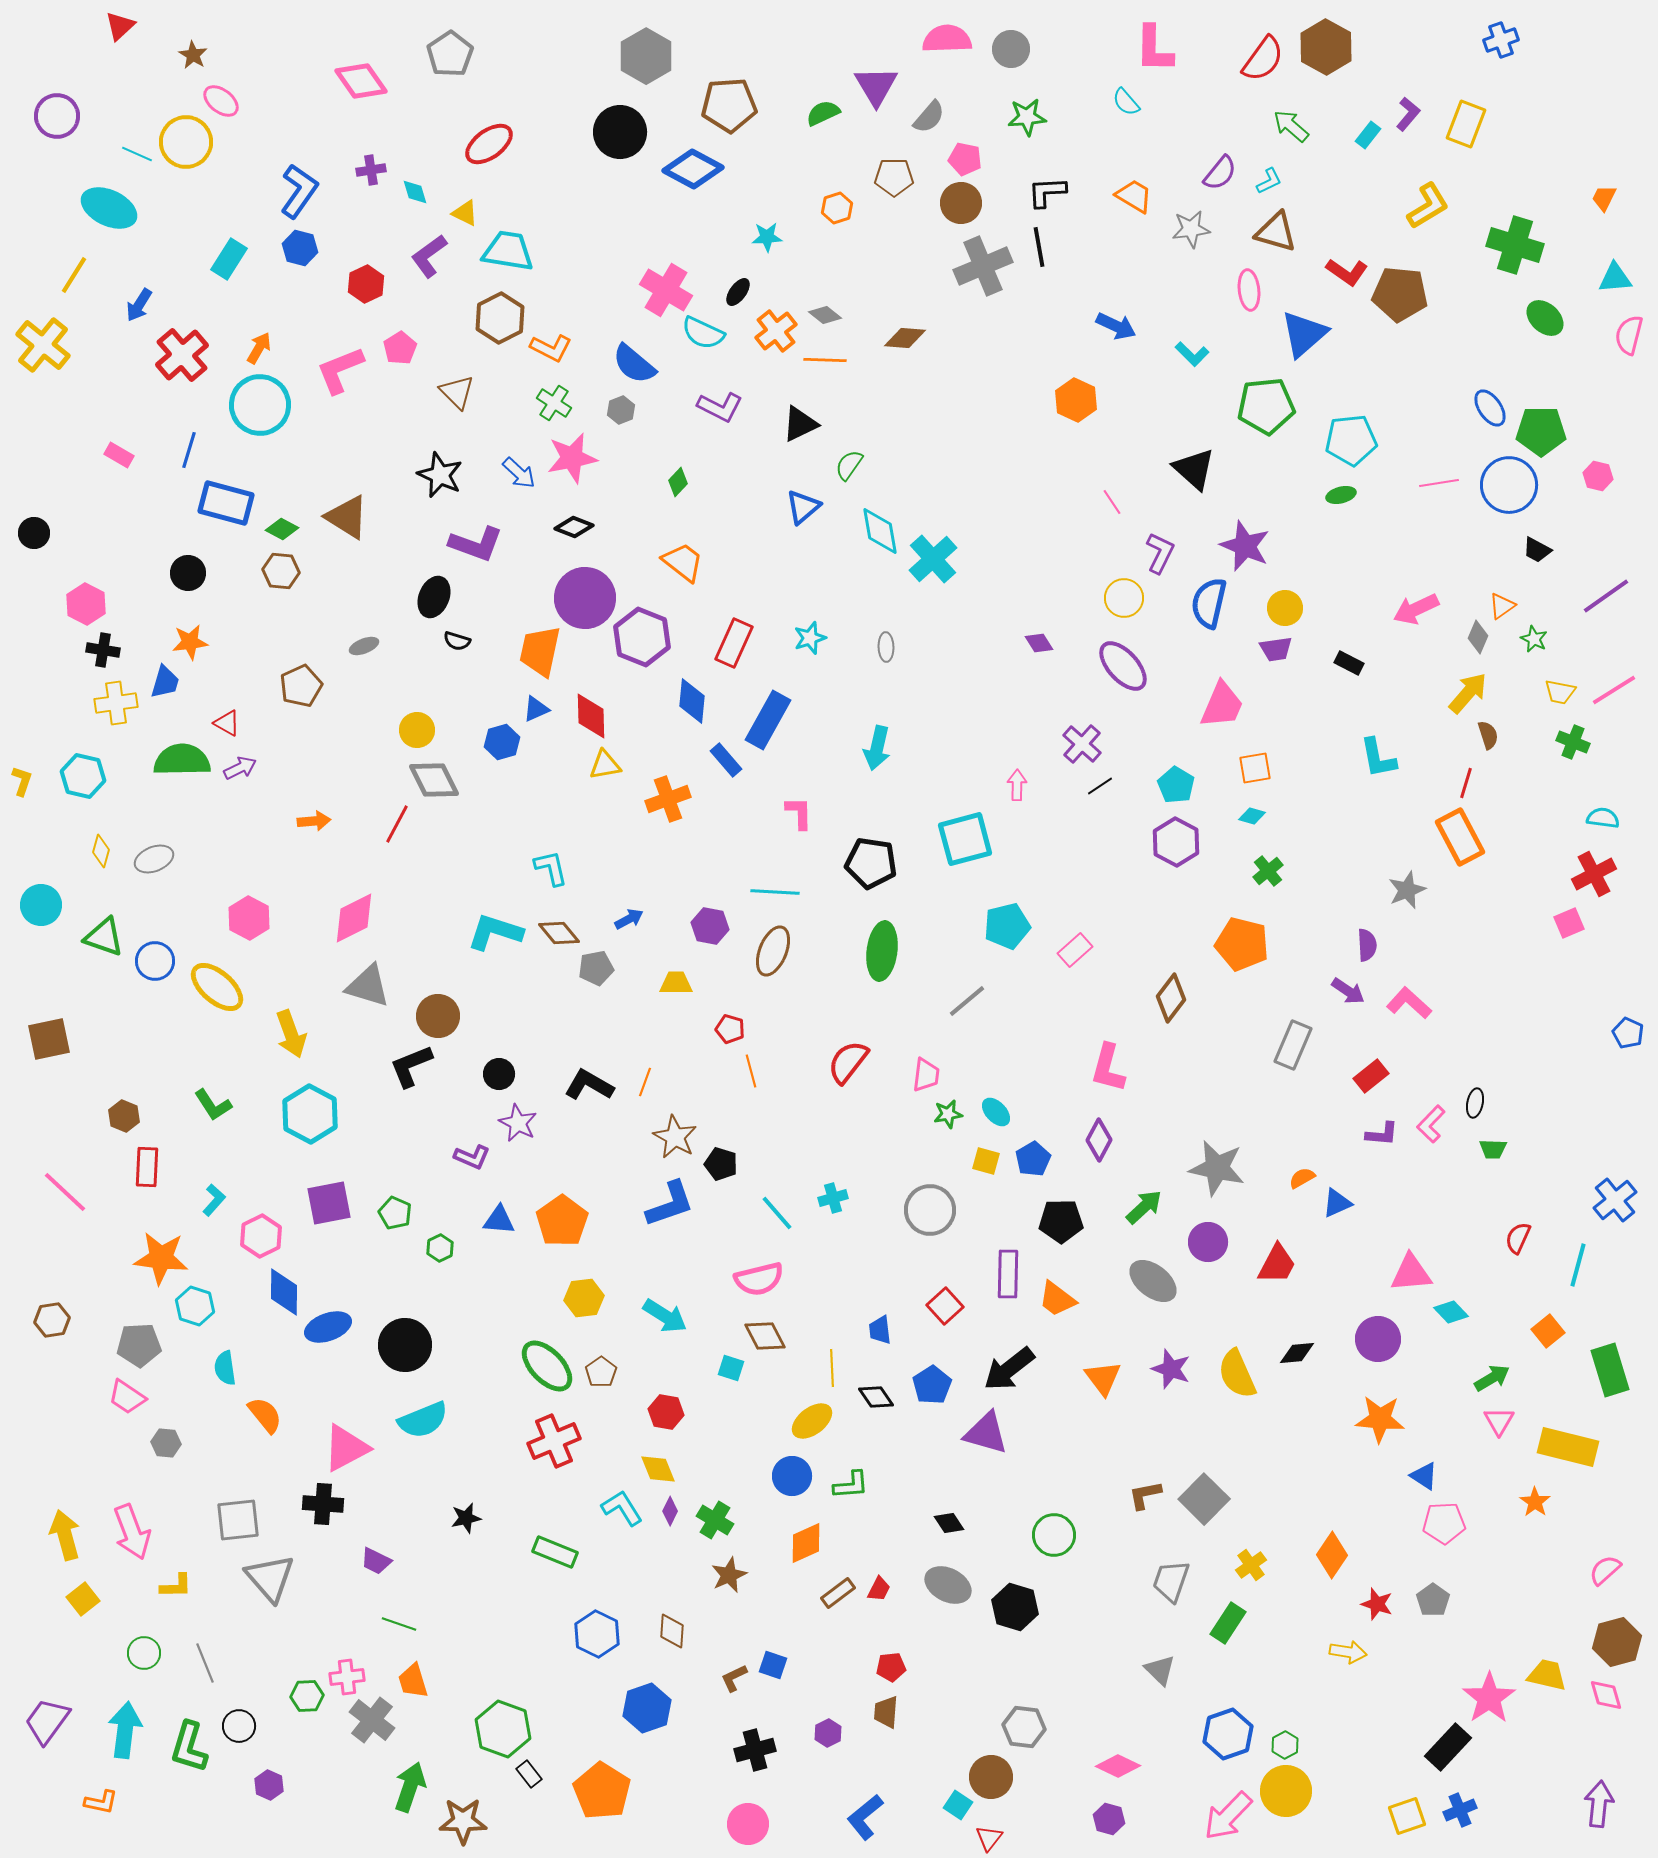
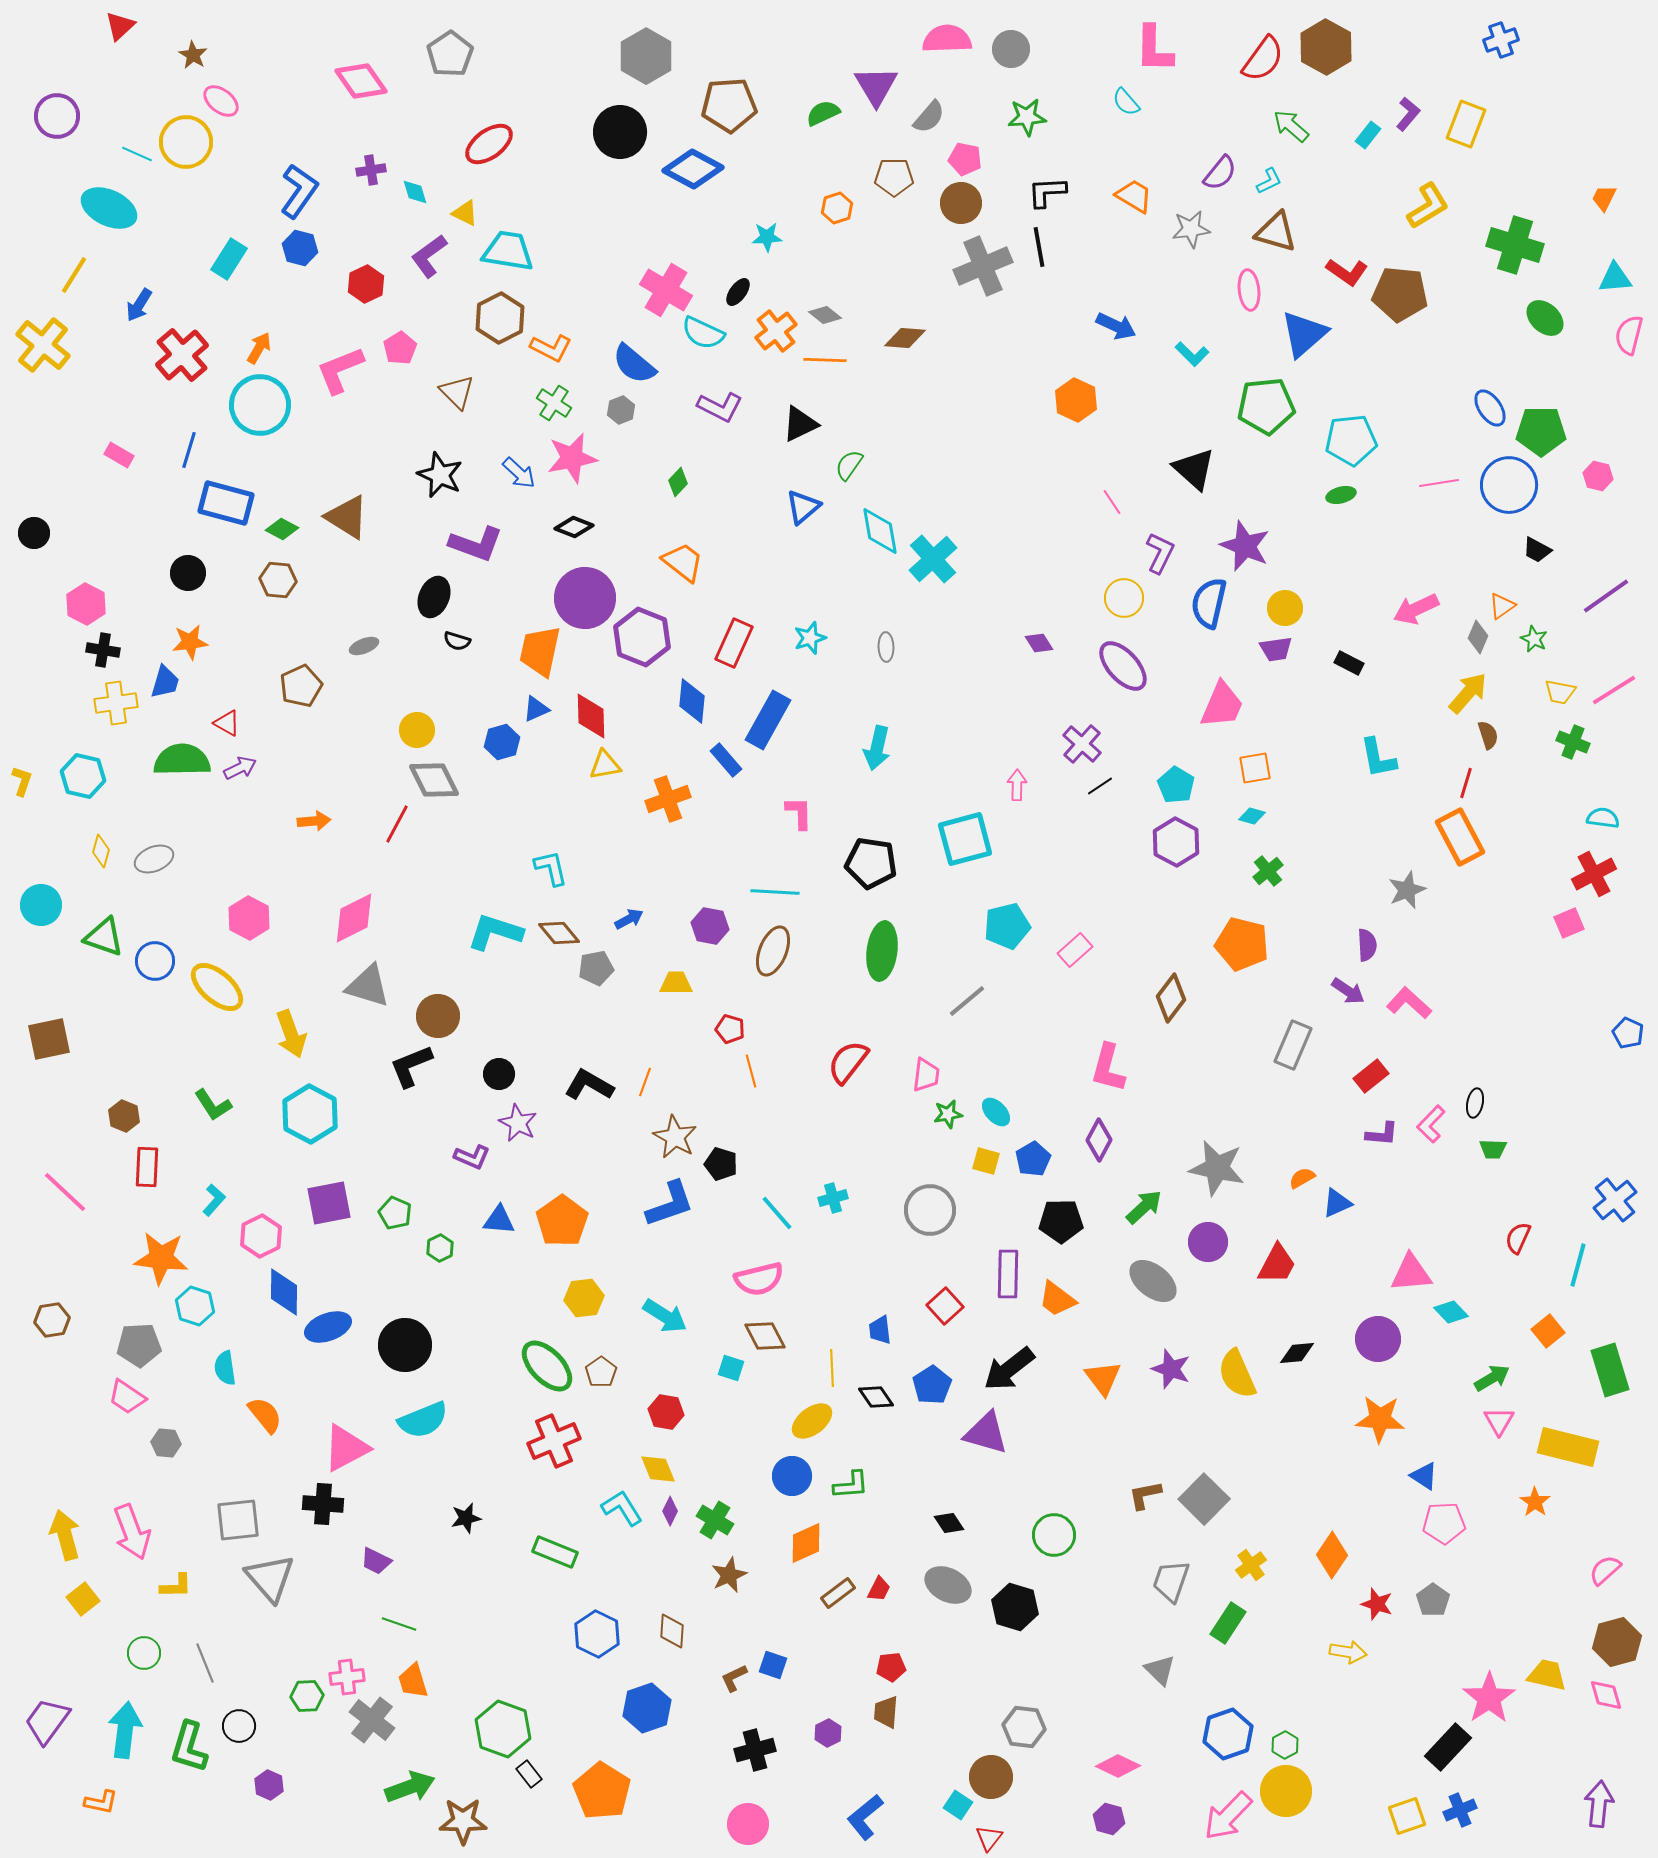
brown hexagon at (281, 571): moved 3 px left, 9 px down
green arrow at (410, 1787): rotated 51 degrees clockwise
